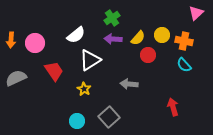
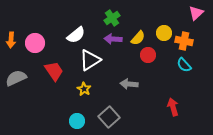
yellow circle: moved 2 px right, 2 px up
